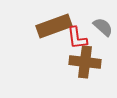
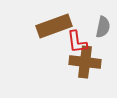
gray semicircle: rotated 60 degrees clockwise
red L-shape: moved 4 px down
